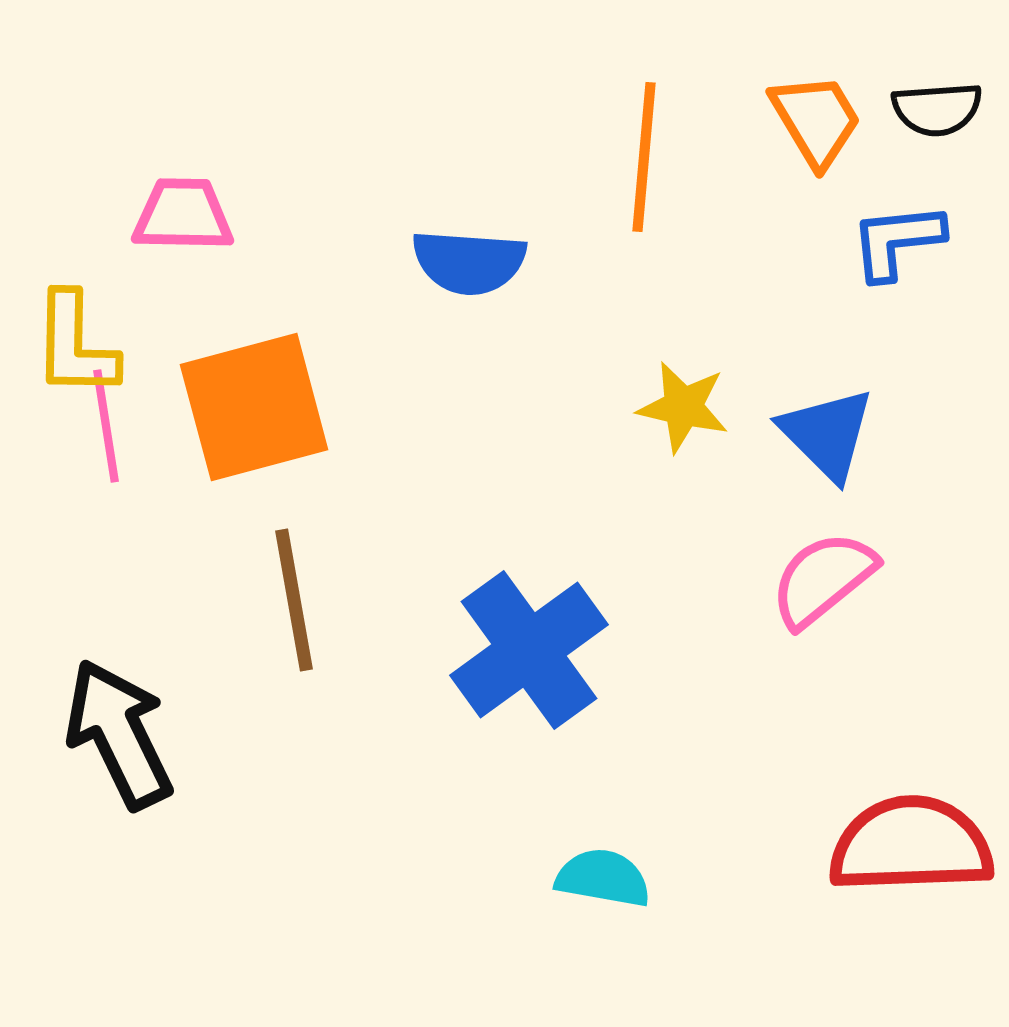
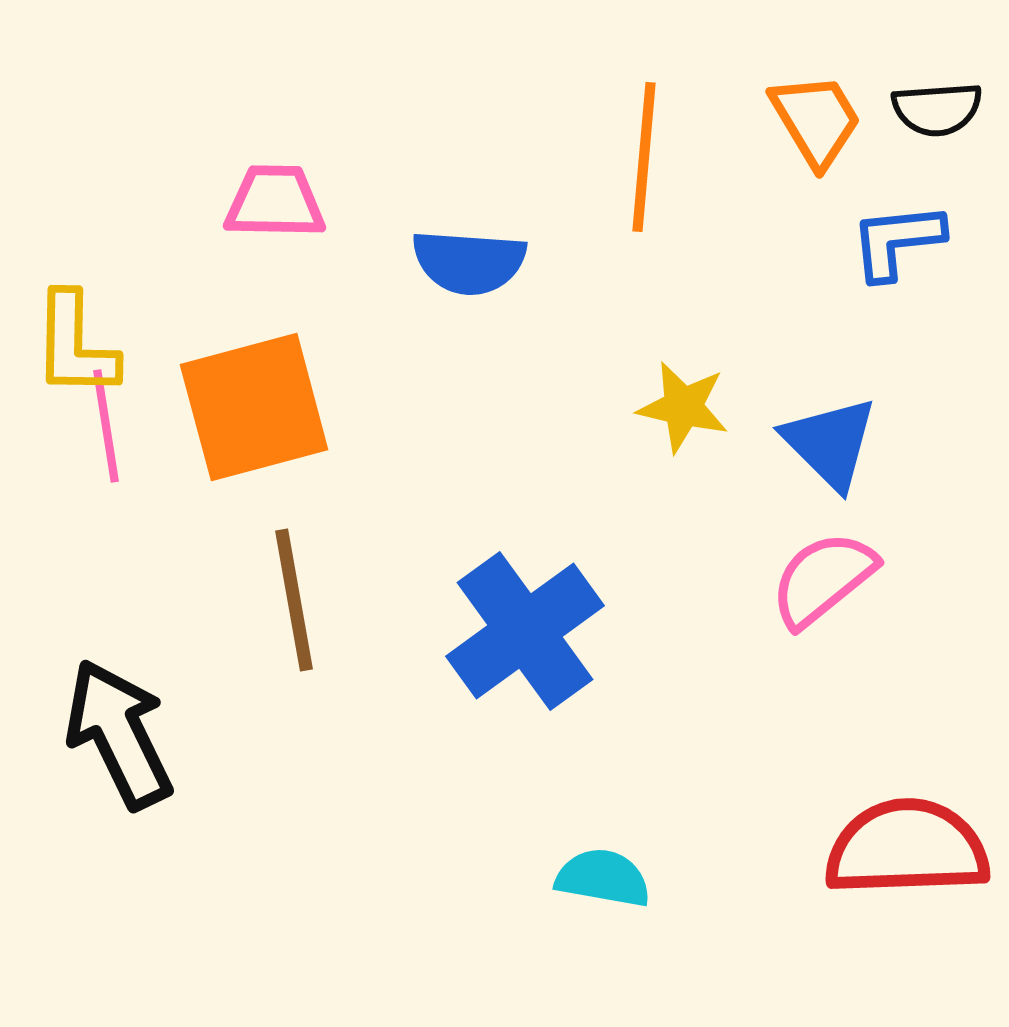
pink trapezoid: moved 92 px right, 13 px up
blue triangle: moved 3 px right, 9 px down
blue cross: moved 4 px left, 19 px up
red semicircle: moved 4 px left, 3 px down
